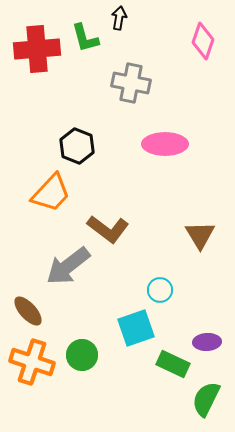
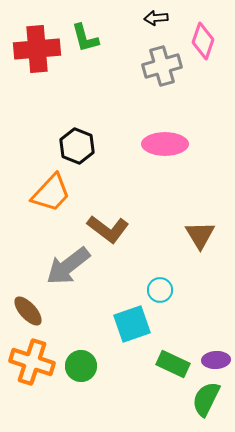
black arrow: moved 37 px right; rotated 105 degrees counterclockwise
gray cross: moved 31 px right, 17 px up; rotated 27 degrees counterclockwise
cyan square: moved 4 px left, 4 px up
purple ellipse: moved 9 px right, 18 px down
green circle: moved 1 px left, 11 px down
